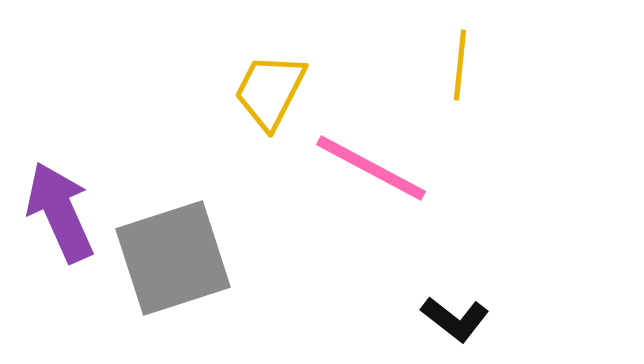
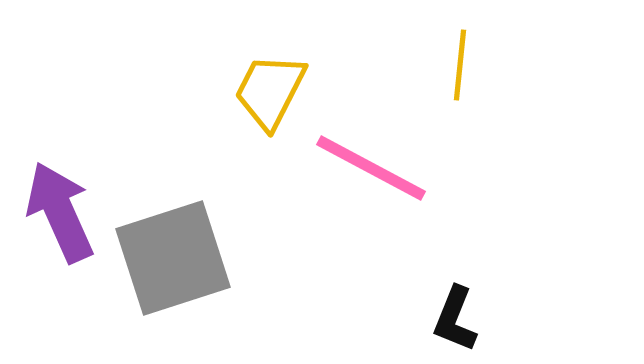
black L-shape: rotated 74 degrees clockwise
